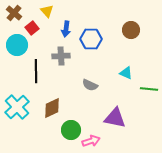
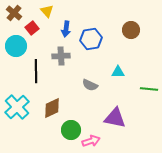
blue hexagon: rotated 10 degrees counterclockwise
cyan circle: moved 1 px left, 1 px down
cyan triangle: moved 8 px left, 1 px up; rotated 24 degrees counterclockwise
